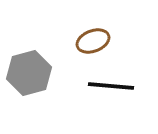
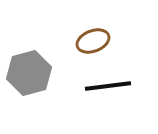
black line: moved 3 px left; rotated 12 degrees counterclockwise
